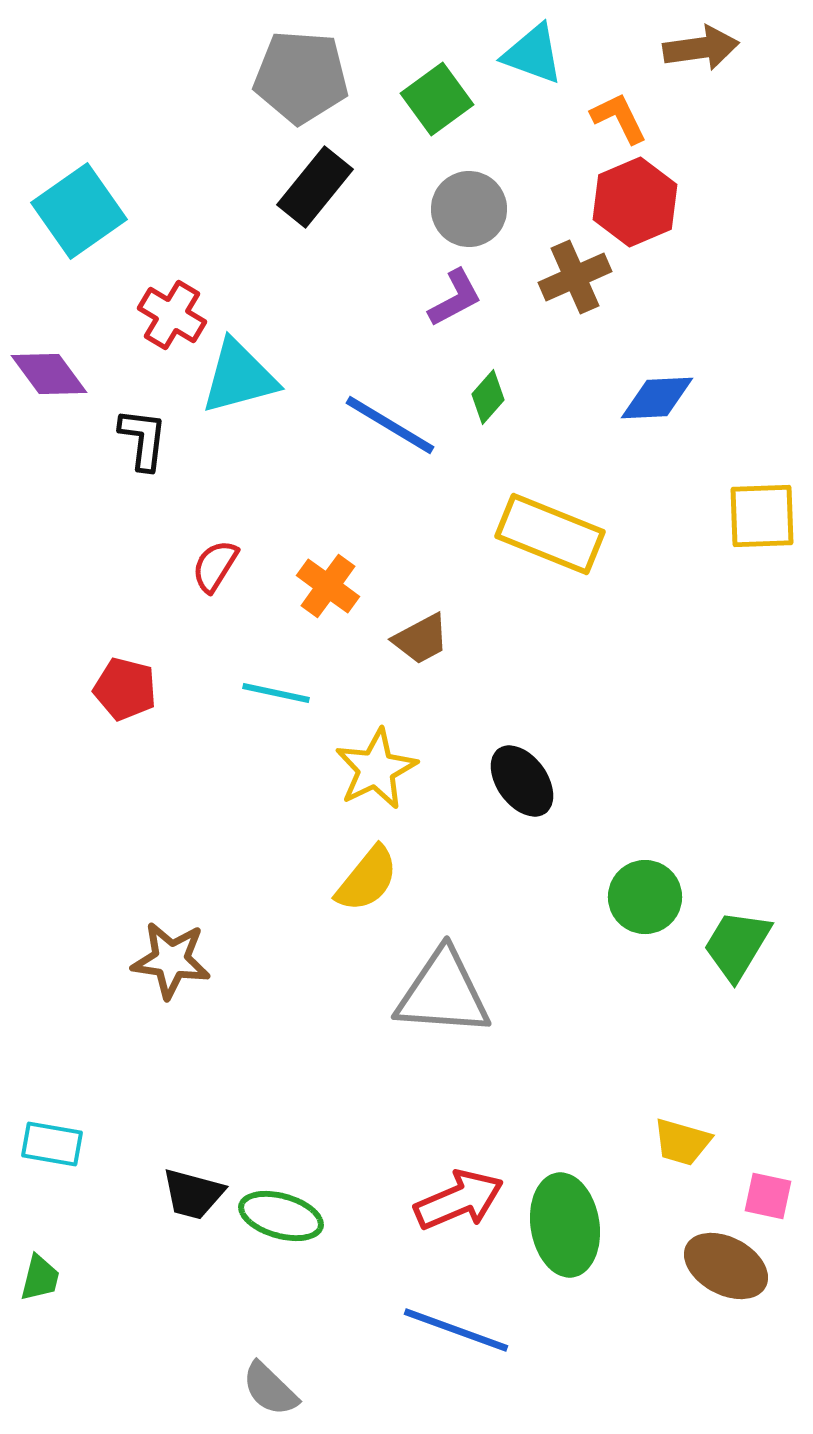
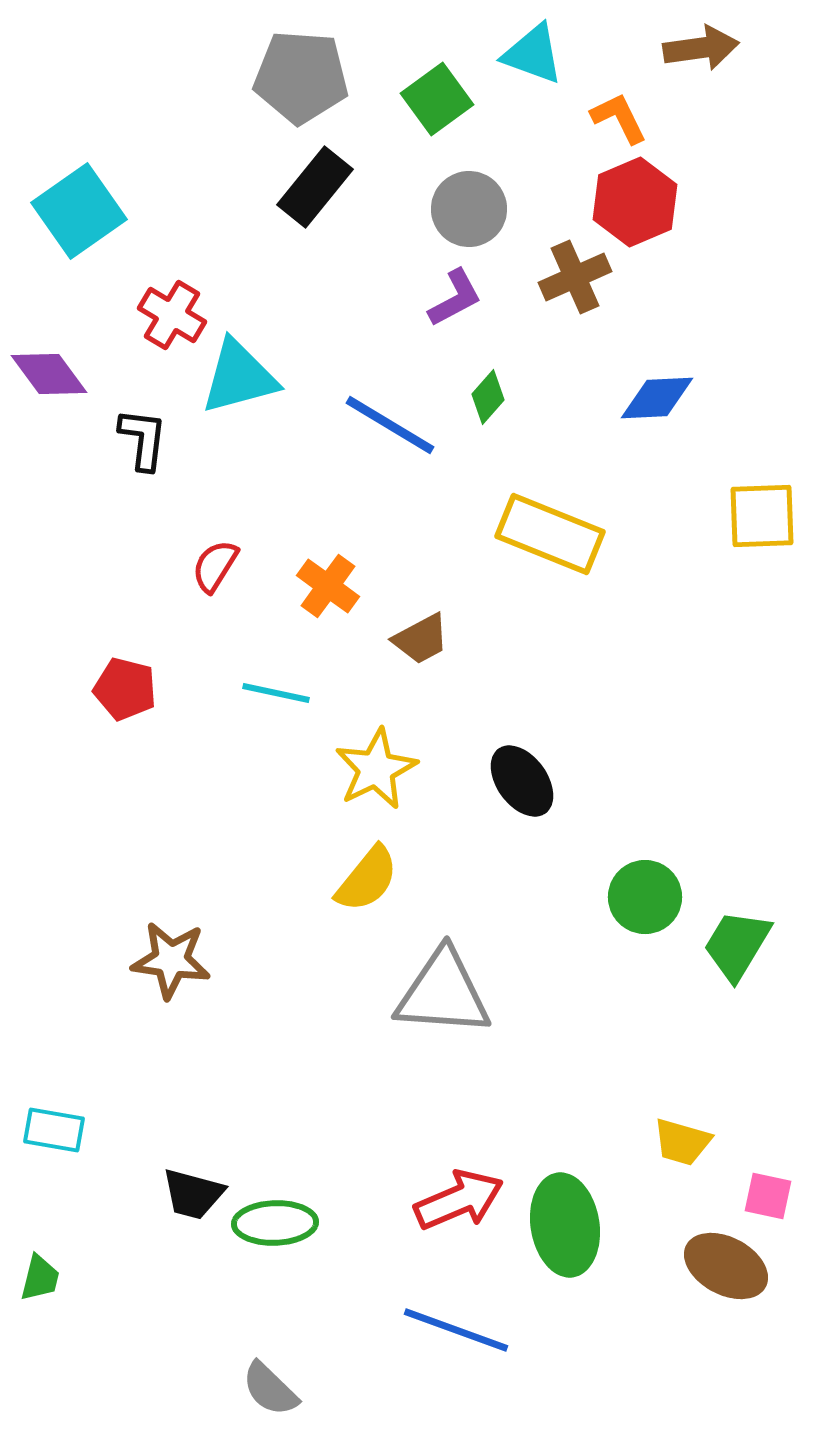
cyan rectangle at (52, 1144): moved 2 px right, 14 px up
green ellipse at (281, 1216): moved 6 px left, 7 px down; rotated 18 degrees counterclockwise
